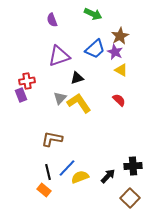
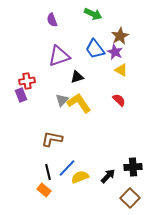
blue trapezoid: rotated 95 degrees clockwise
black triangle: moved 1 px up
gray triangle: moved 2 px right, 2 px down
black cross: moved 1 px down
